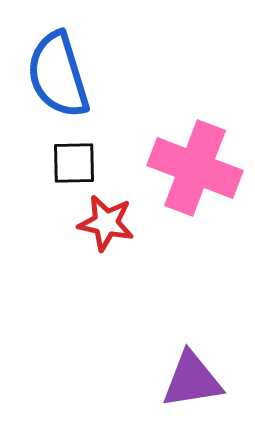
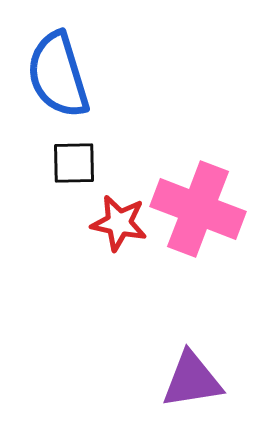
pink cross: moved 3 px right, 41 px down
red star: moved 13 px right
